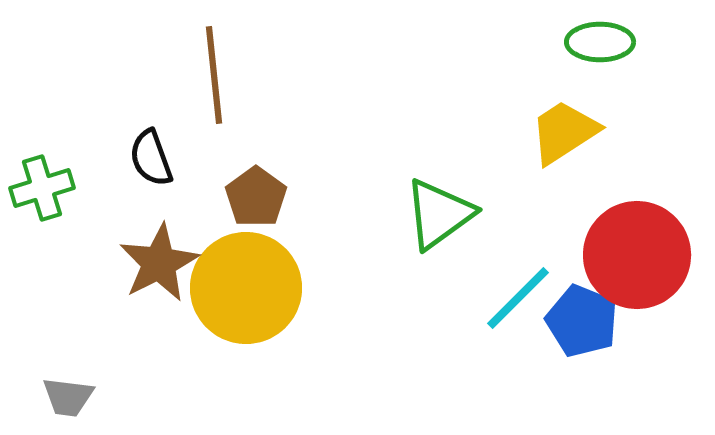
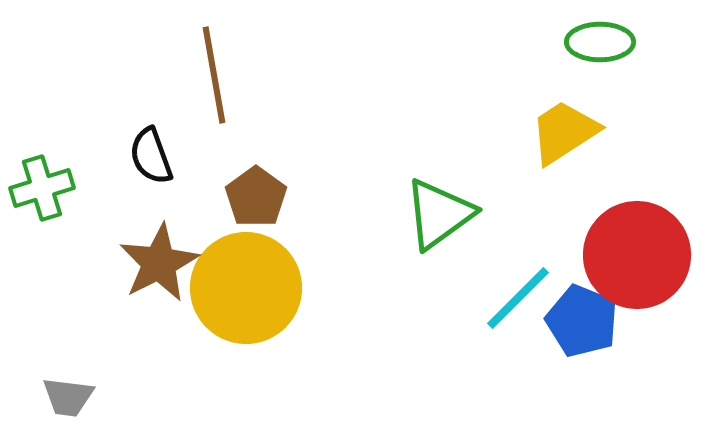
brown line: rotated 4 degrees counterclockwise
black semicircle: moved 2 px up
